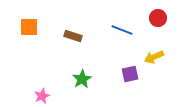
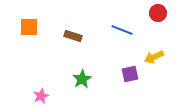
red circle: moved 5 px up
pink star: moved 1 px left
